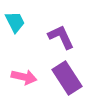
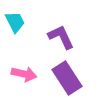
pink arrow: moved 3 px up
